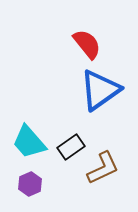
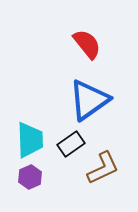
blue triangle: moved 11 px left, 10 px down
cyan trapezoid: moved 1 px right, 2 px up; rotated 141 degrees counterclockwise
black rectangle: moved 3 px up
purple hexagon: moved 7 px up
